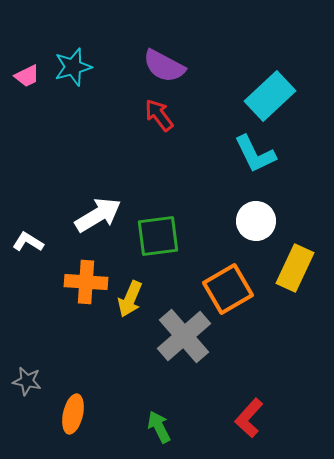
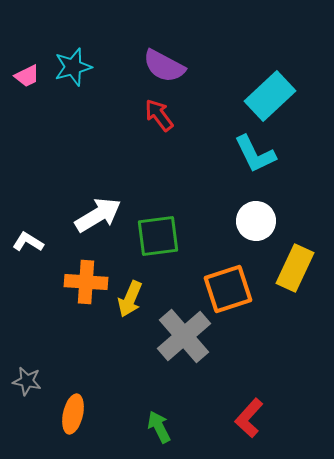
orange square: rotated 12 degrees clockwise
